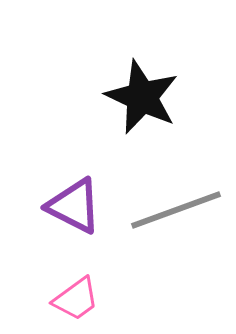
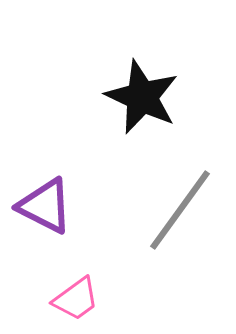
purple triangle: moved 29 px left
gray line: moved 4 px right; rotated 34 degrees counterclockwise
